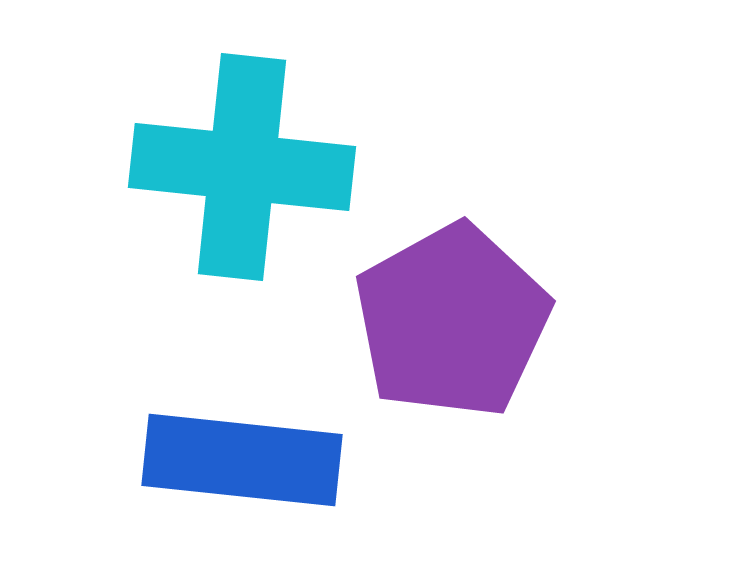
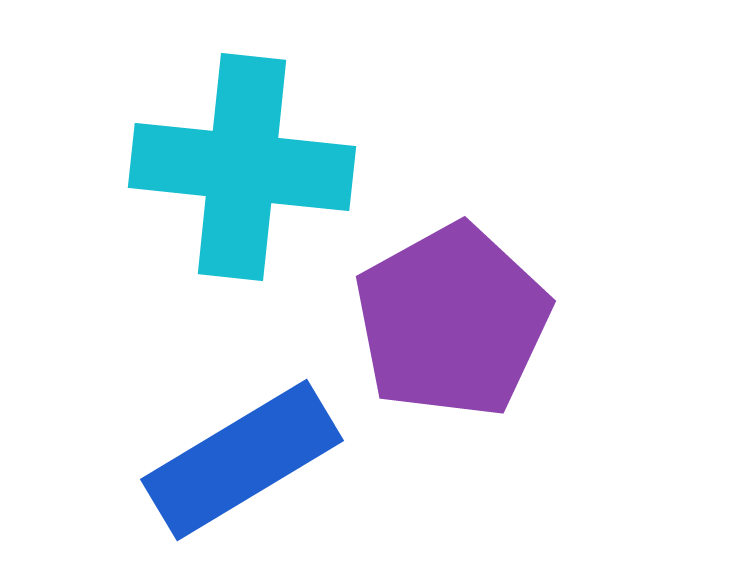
blue rectangle: rotated 37 degrees counterclockwise
